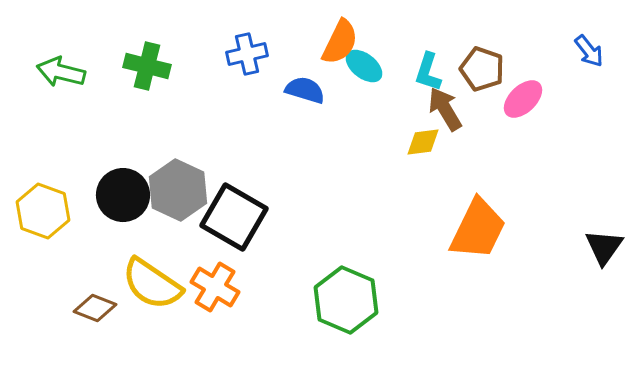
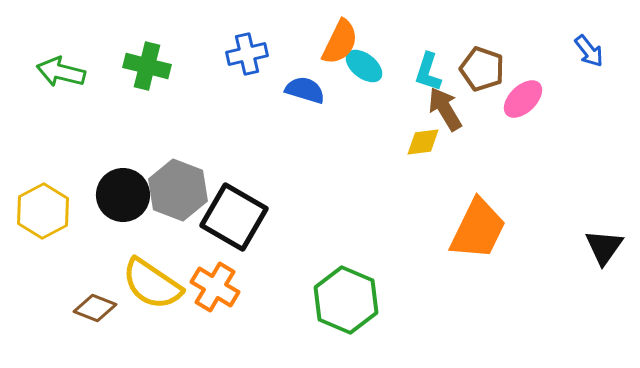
gray hexagon: rotated 4 degrees counterclockwise
yellow hexagon: rotated 12 degrees clockwise
